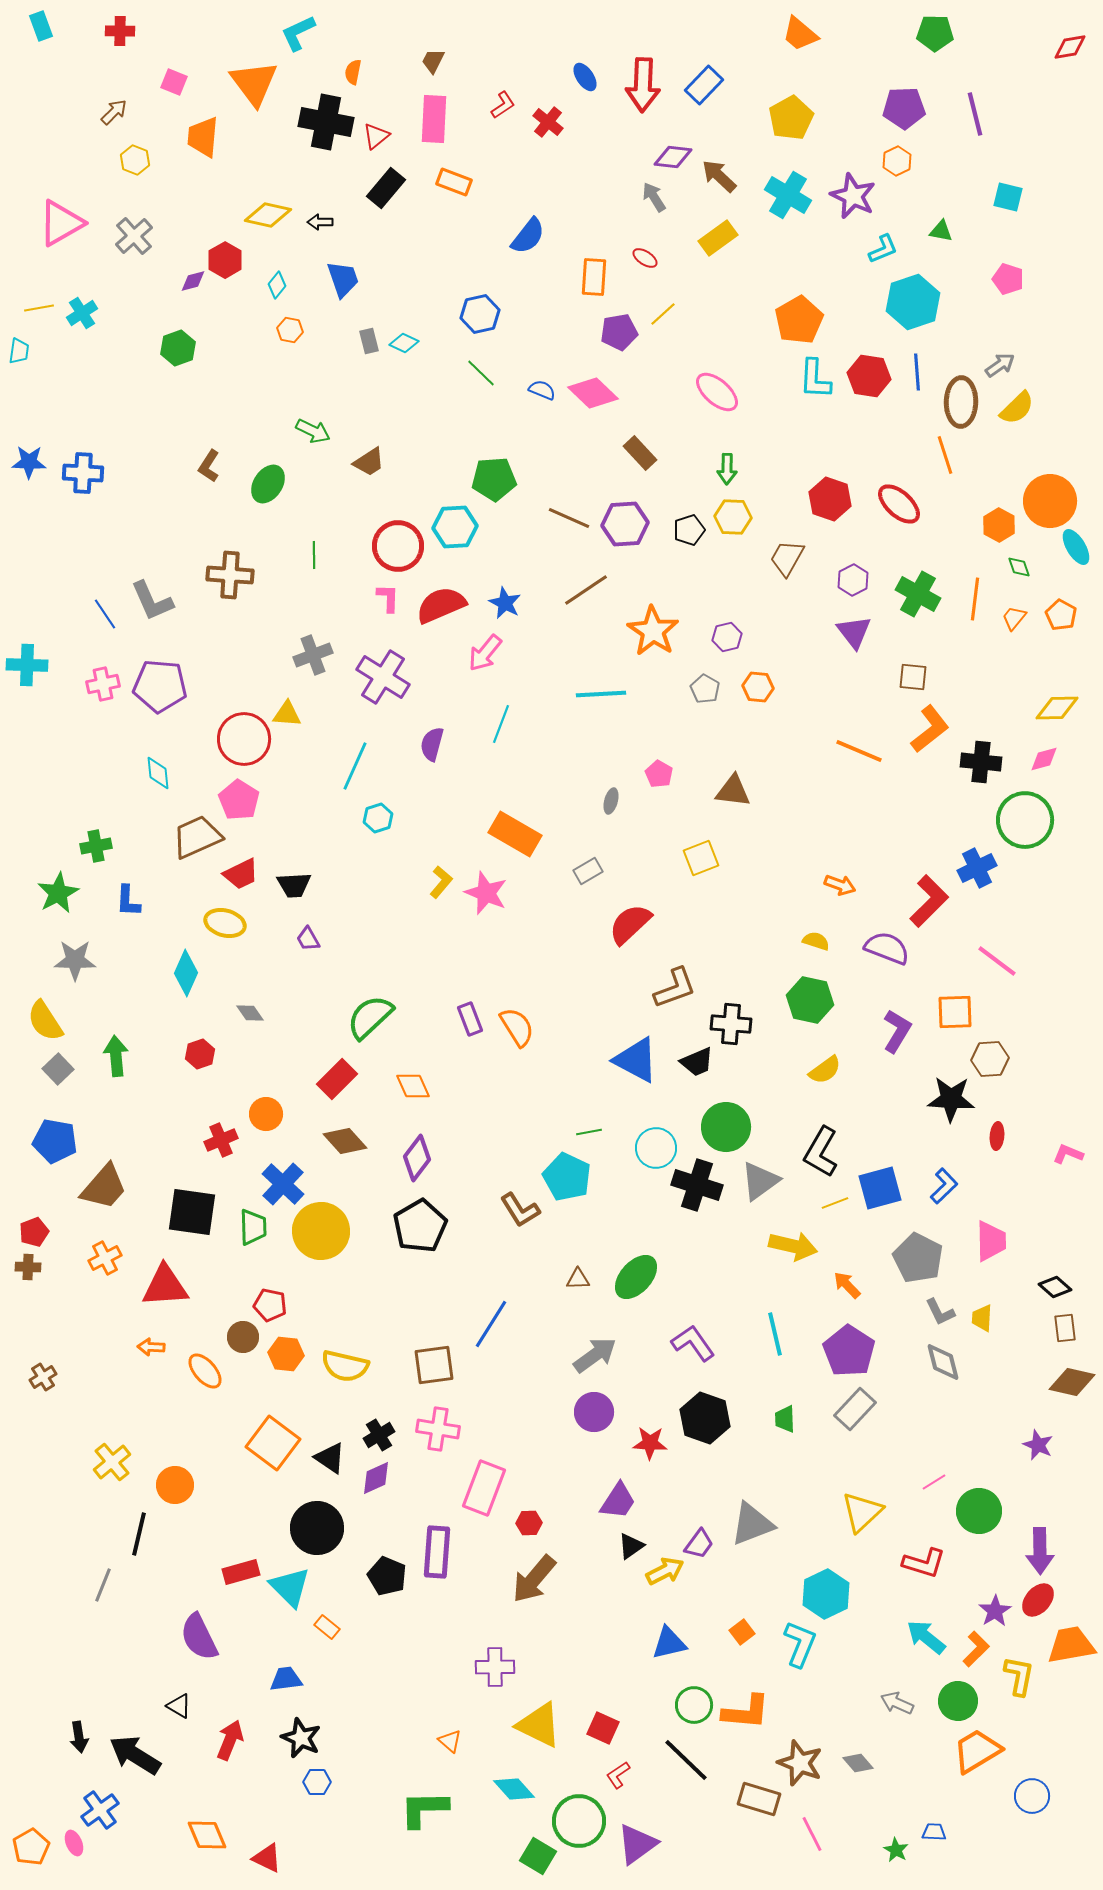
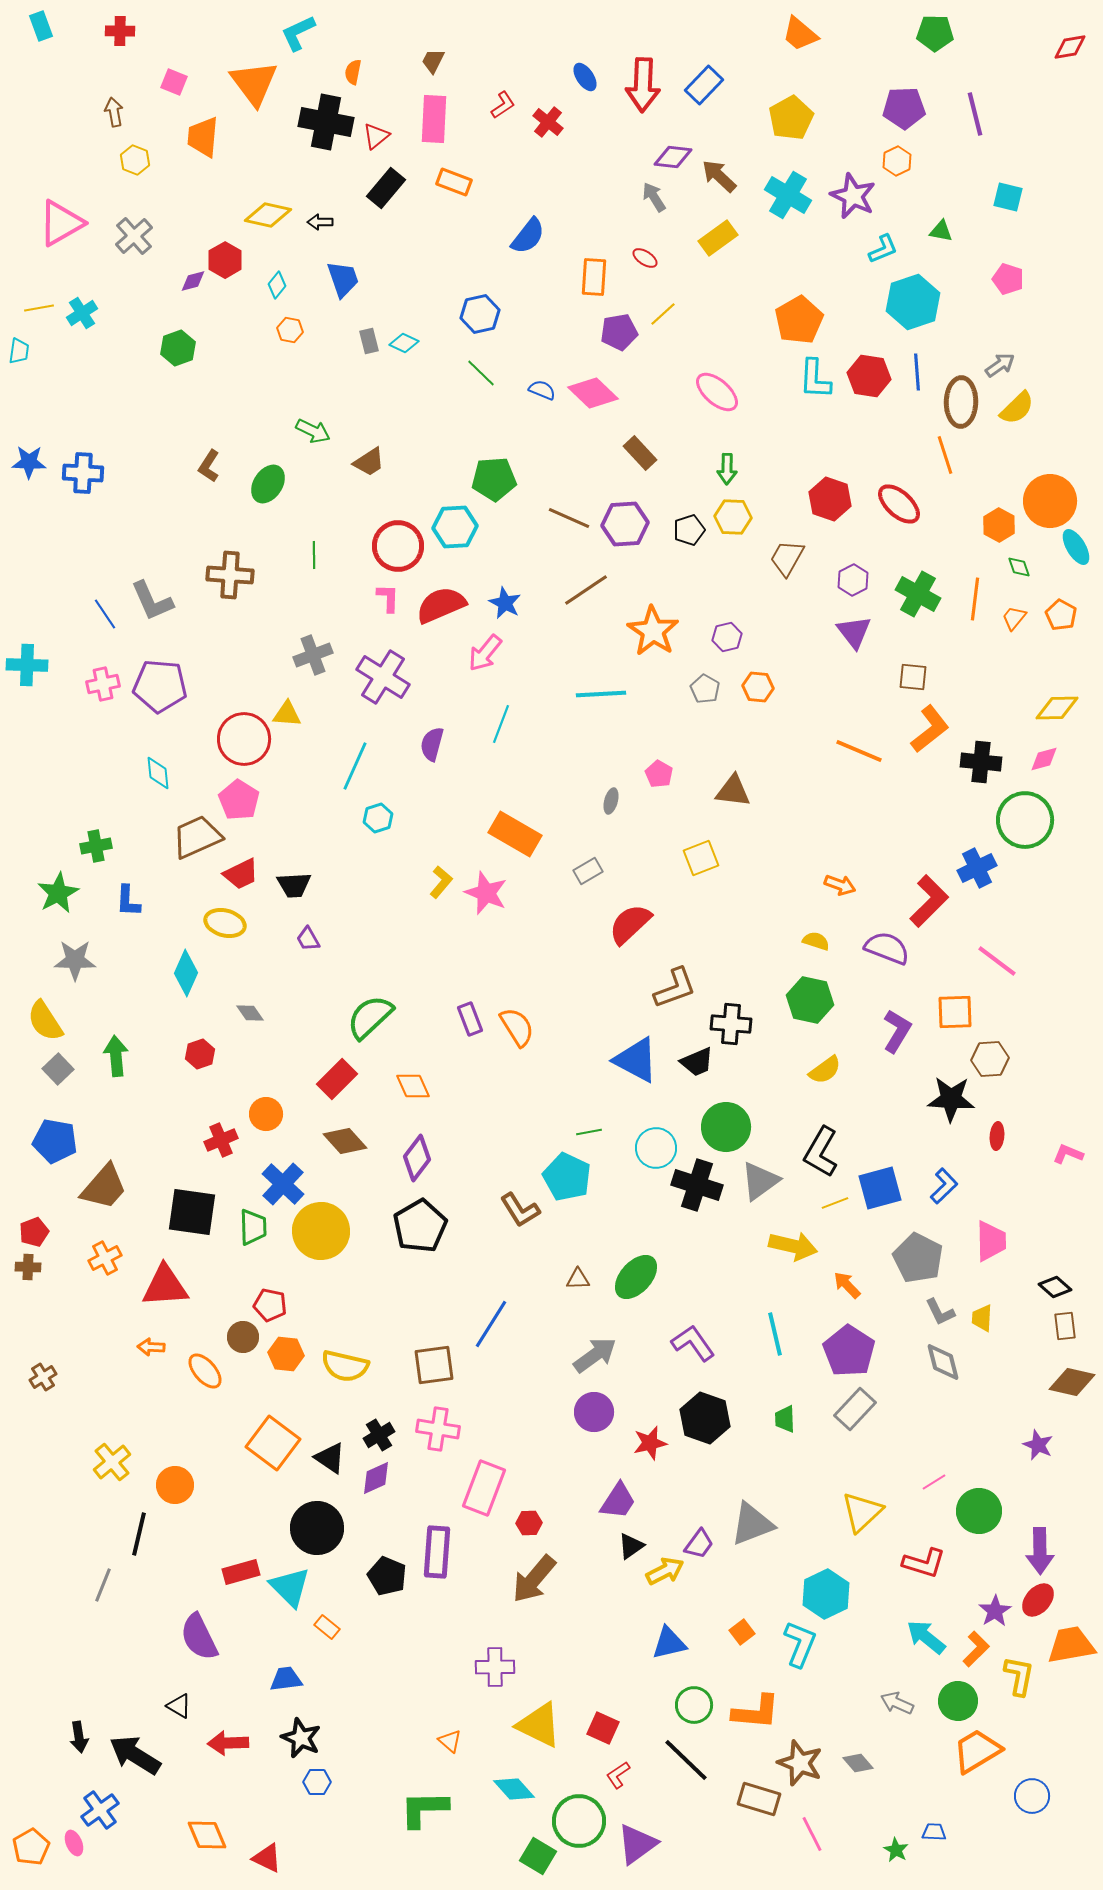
brown arrow at (114, 112): rotated 56 degrees counterclockwise
brown rectangle at (1065, 1328): moved 2 px up
red star at (650, 1443): rotated 16 degrees counterclockwise
orange L-shape at (746, 1712): moved 10 px right
red arrow at (230, 1740): moved 2 px left, 3 px down; rotated 114 degrees counterclockwise
